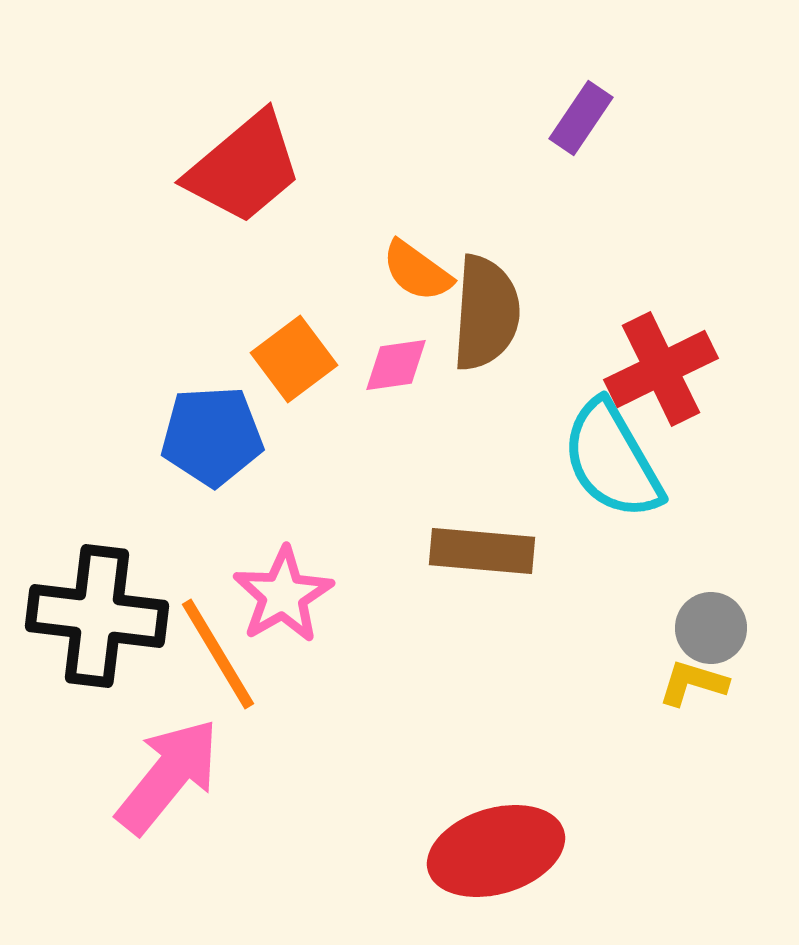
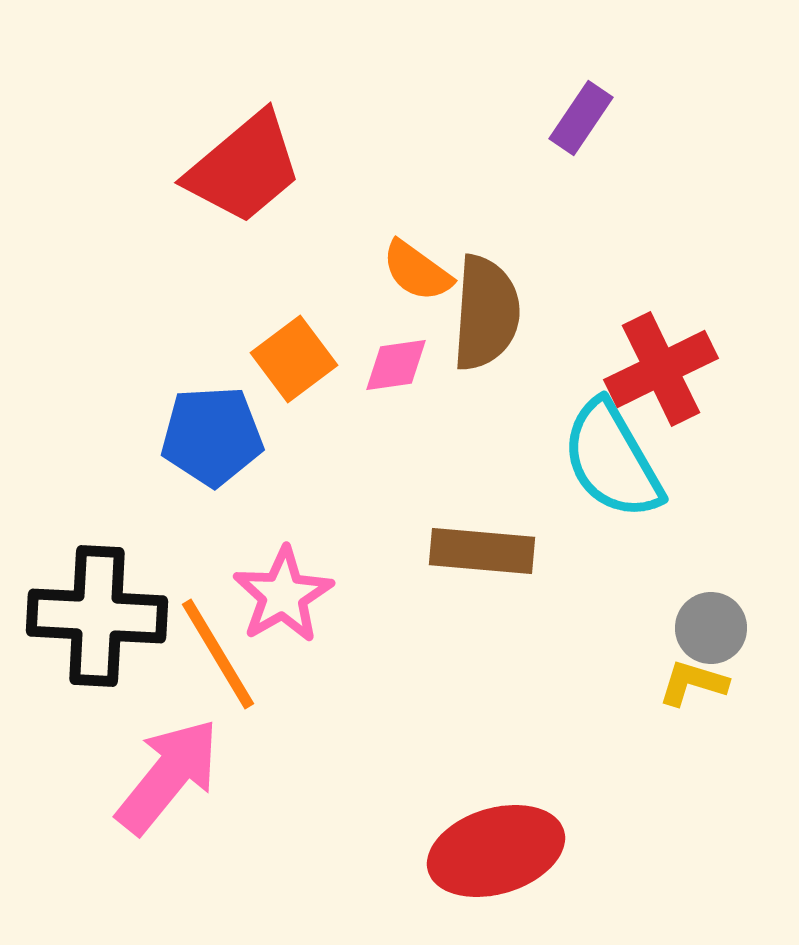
black cross: rotated 4 degrees counterclockwise
